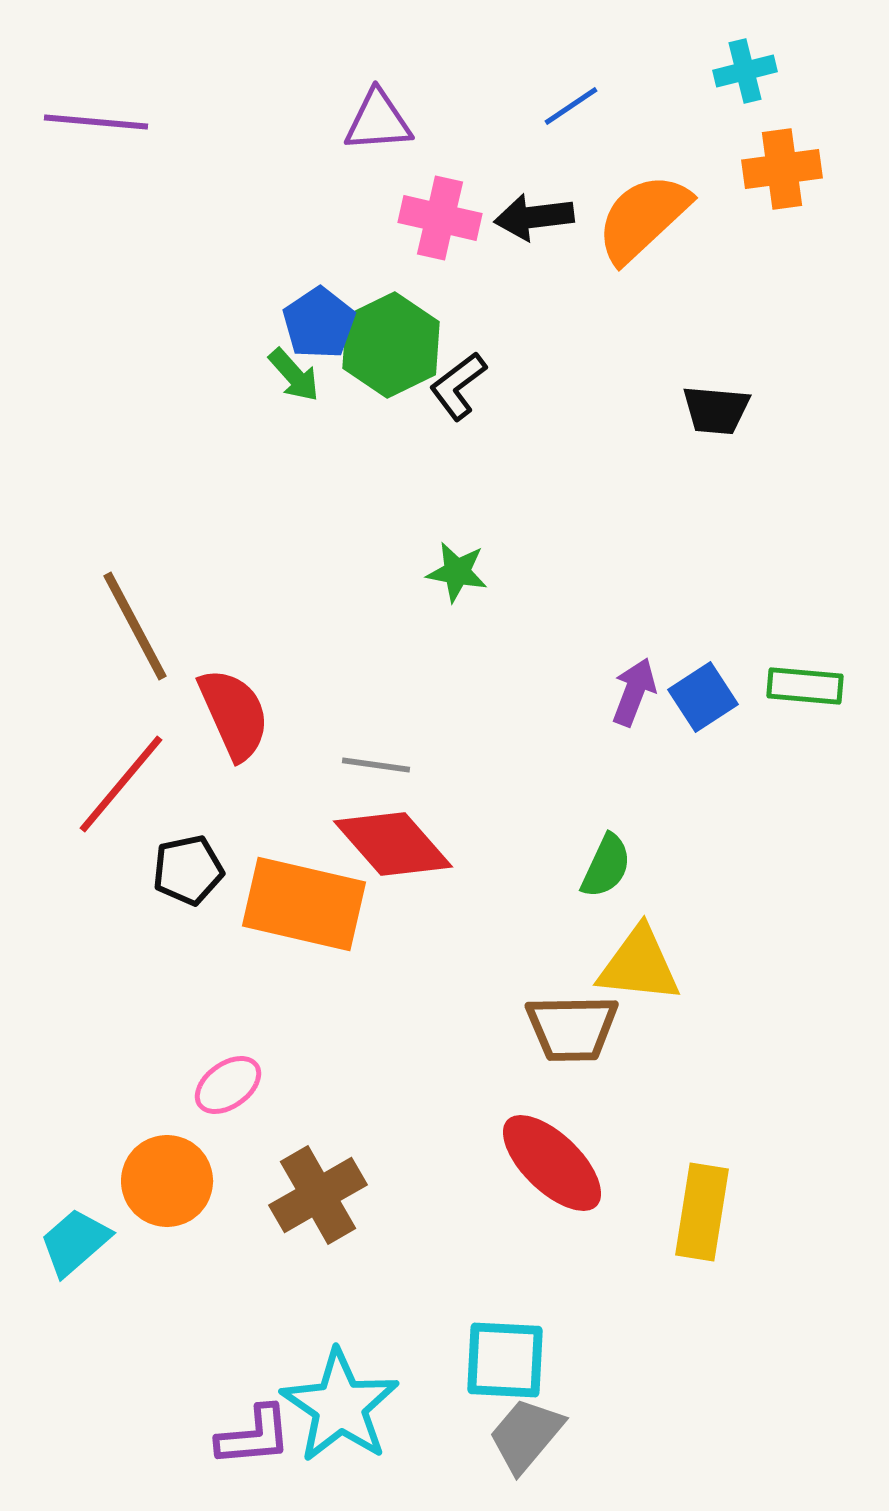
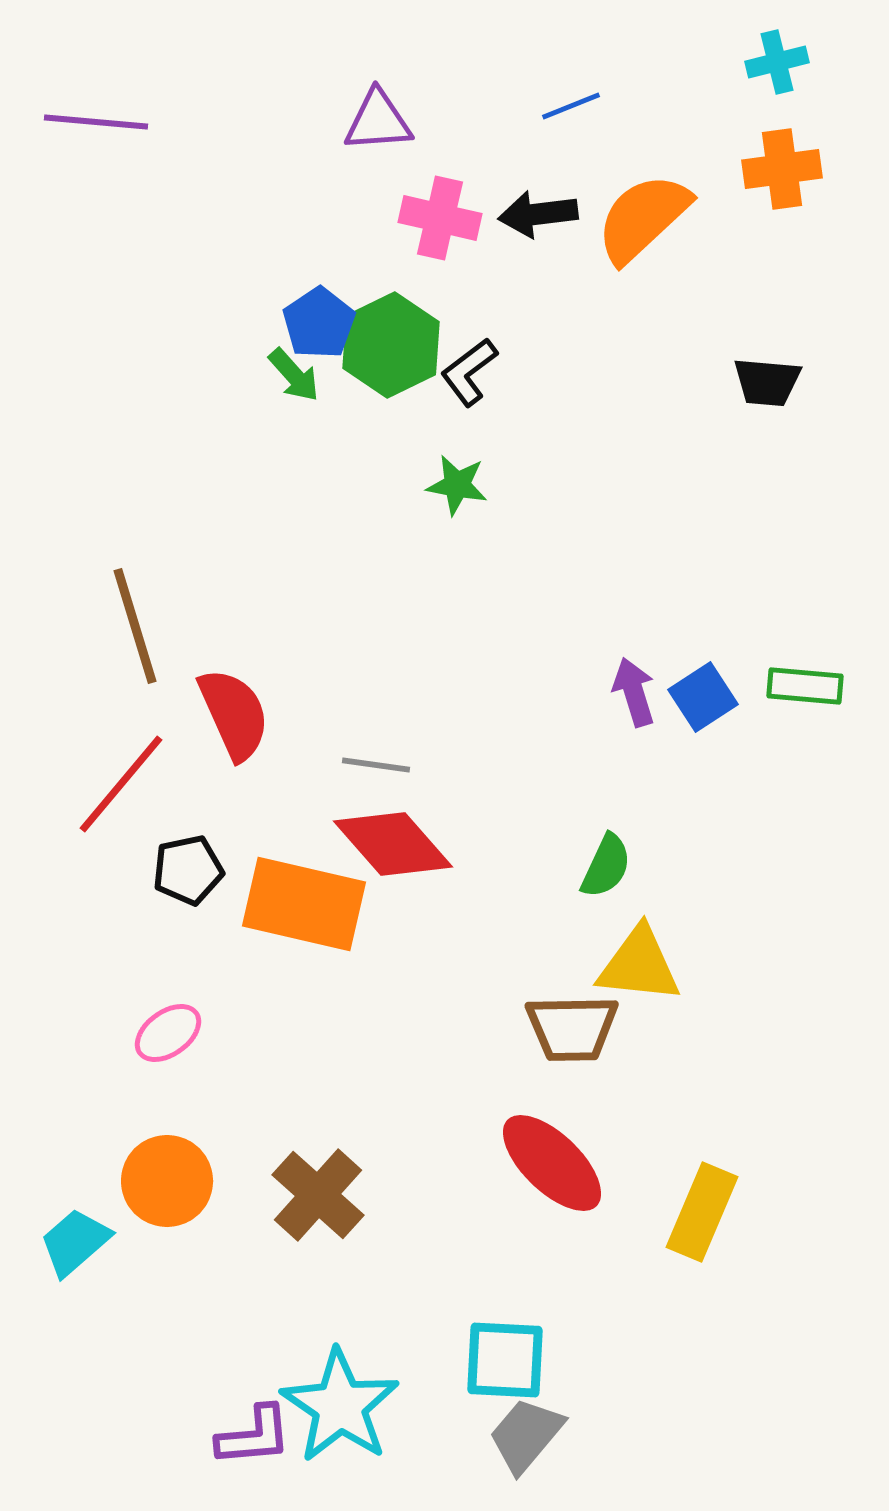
cyan cross: moved 32 px right, 9 px up
blue line: rotated 12 degrees clockwise
black arrow: moved 4 px right, 3 px up
black L-shape: moved 11 px right, 14 px up
black trapezoid: moved 51 px right, 28 px up
green star: moved 87 px up
brown line: rotated 11 degrees clockwise
purple arrow: rotated 38 degrees counterclockwise
pink ellipse: moved 60 px left, 52 px up
brown cross: rotated 18 degrees counterclockwise
yellow rectangle: rotated 14 degrees clockwise
